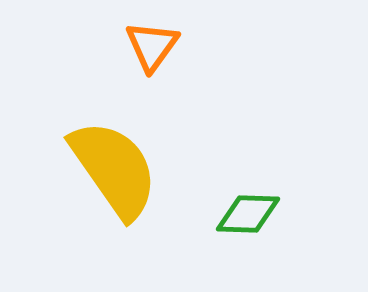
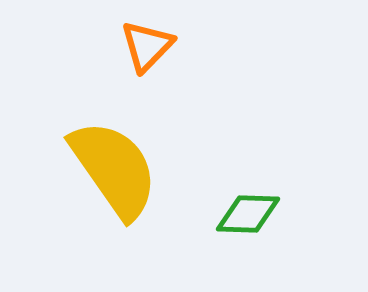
orange triangle: moved 5 px left; rotated 8 degrees clockwise
